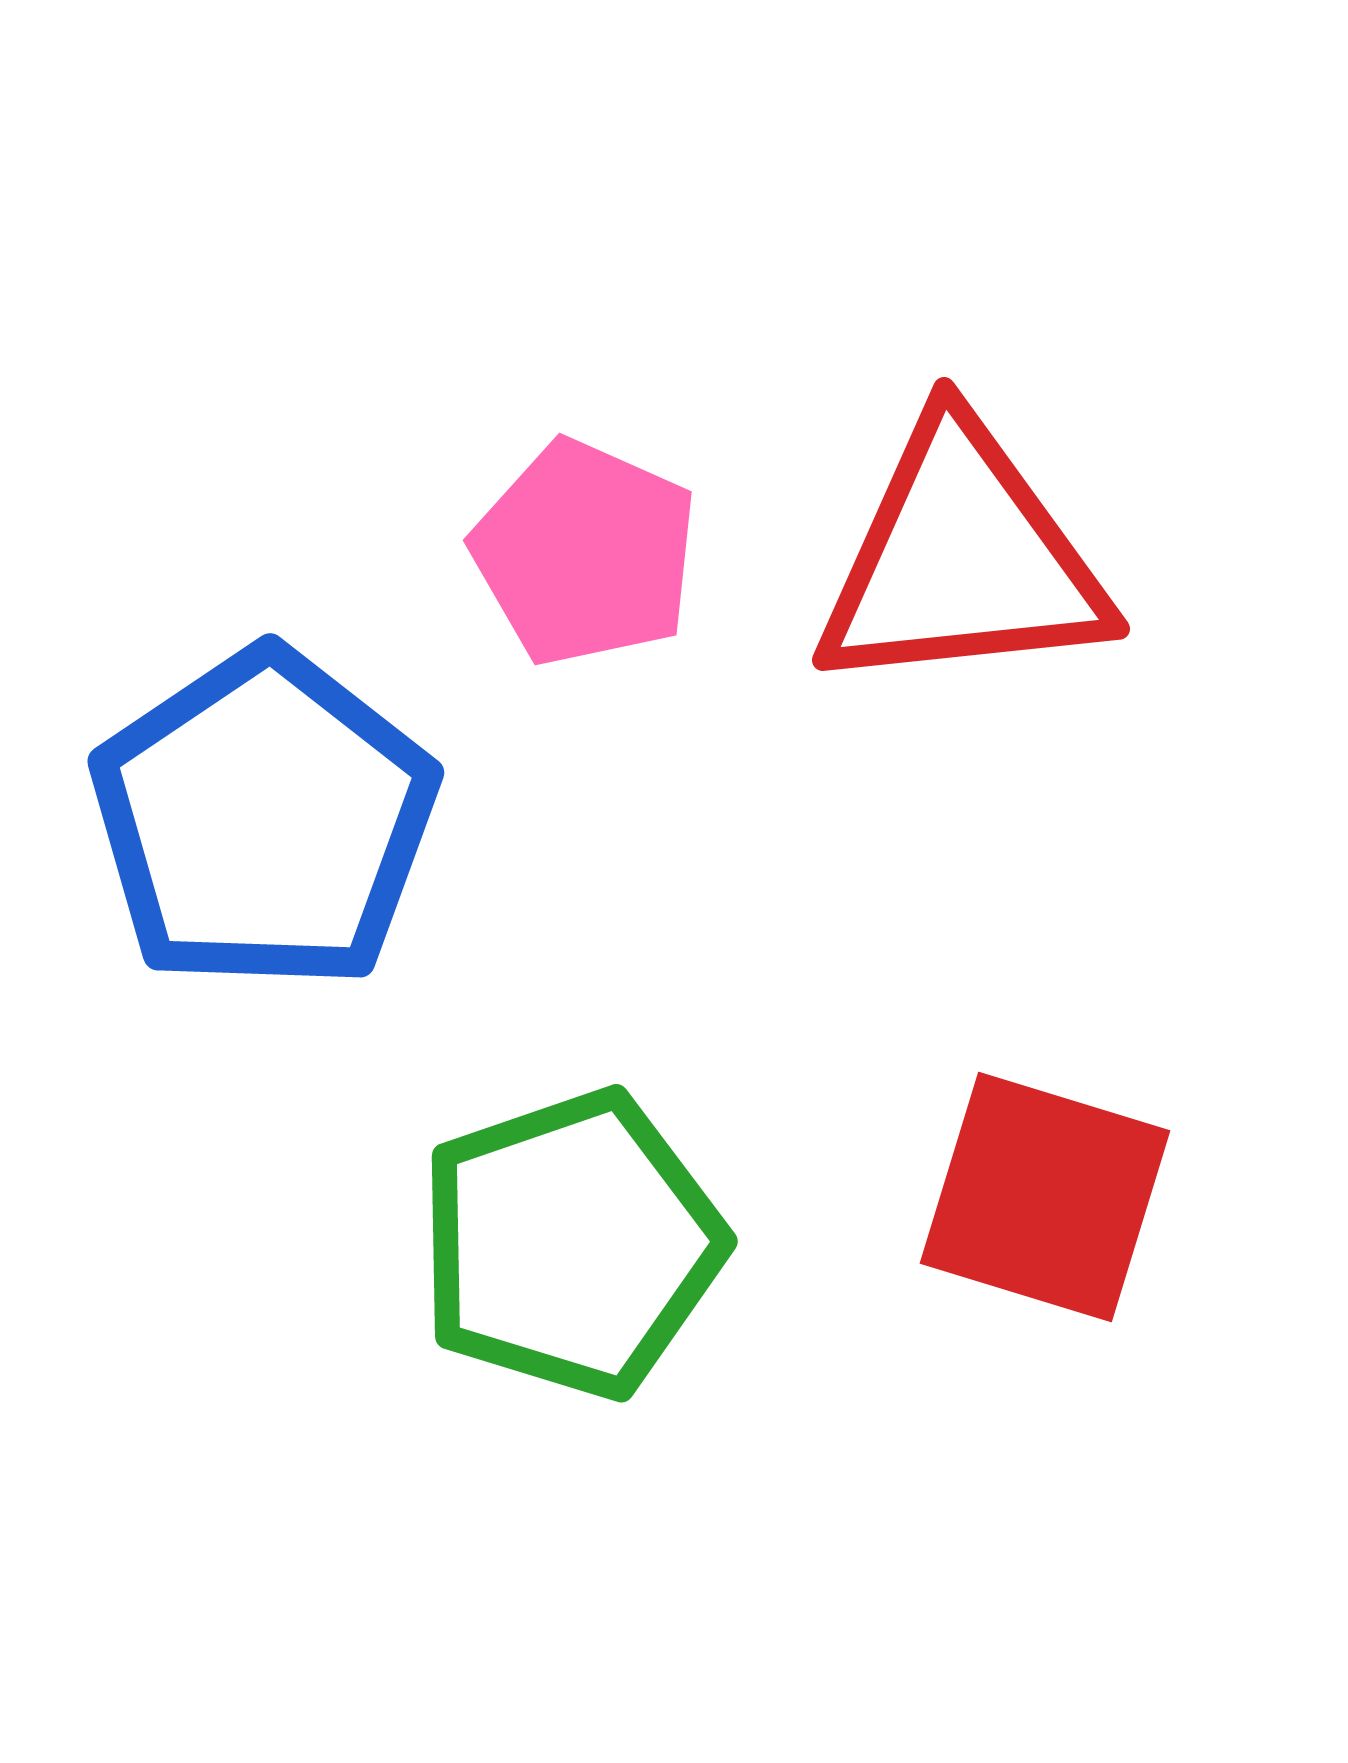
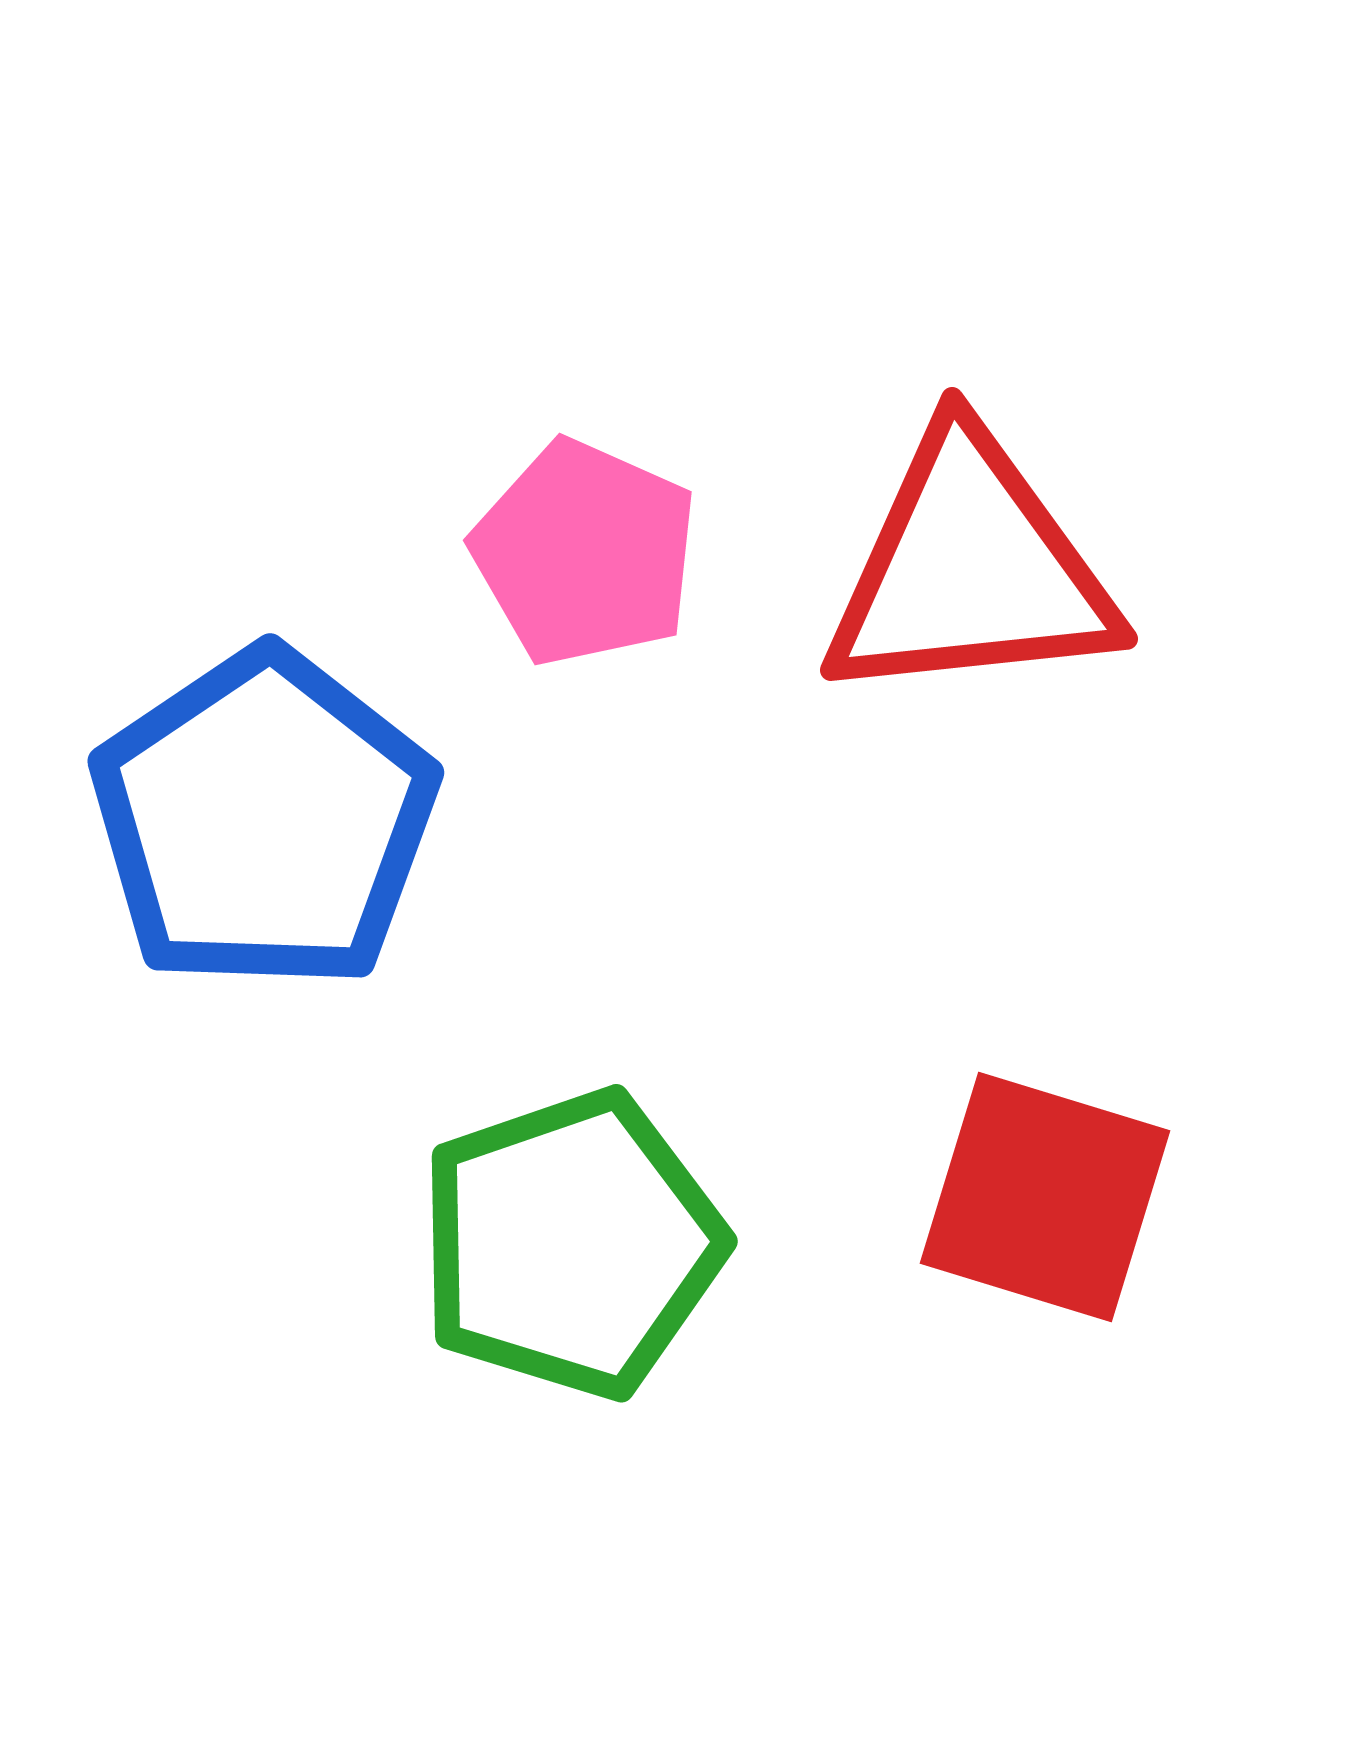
red triangle: moved 8 px right, 10 px down
